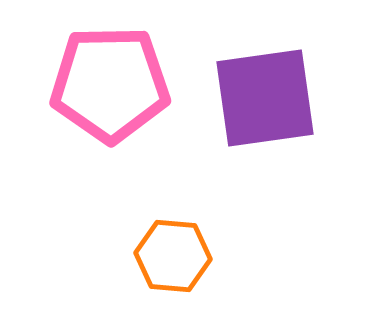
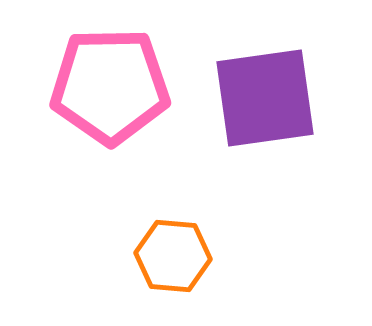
pink pentagon: moved 2 px down
